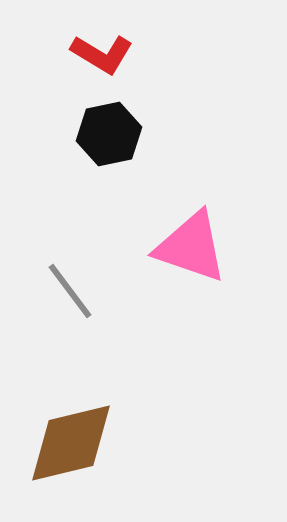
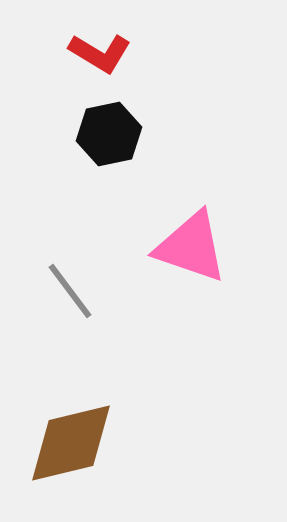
red L-shape: moved 2 px left, 1 px up
